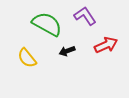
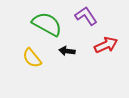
purple L-shape: moved 1 px right
black arrow: rotated 28 degrees clockwise
yellow semicircle: moved 5 px right
